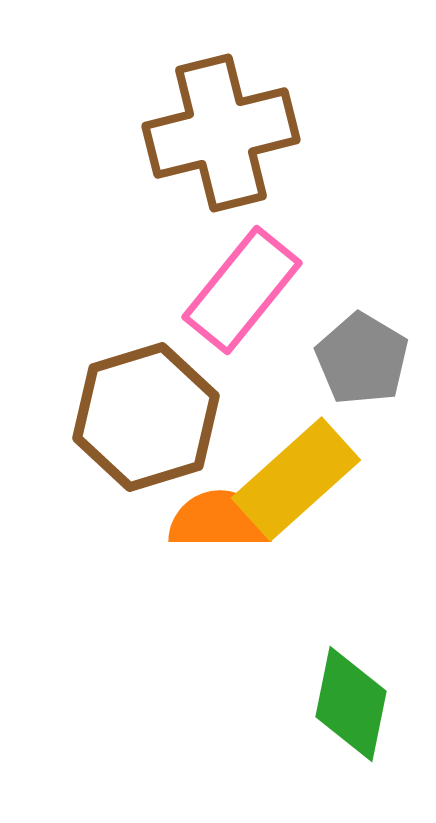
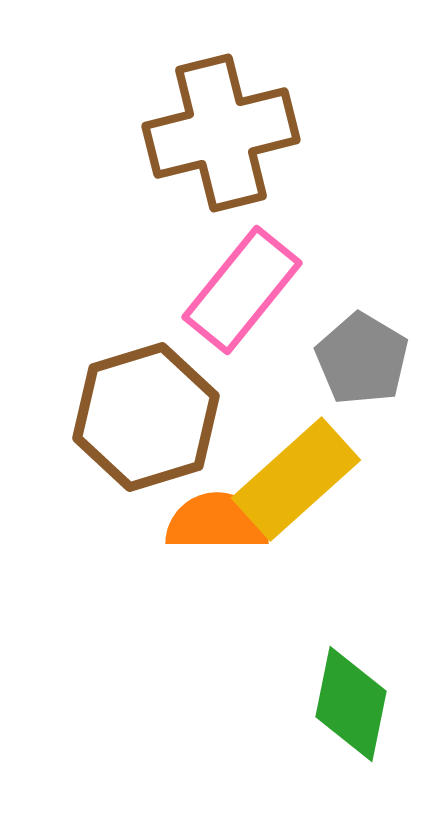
orange semicircle: moved 3 px left, 2 px down
